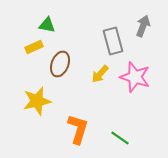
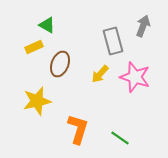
green triangle: rotated 18 degrees clockwise
